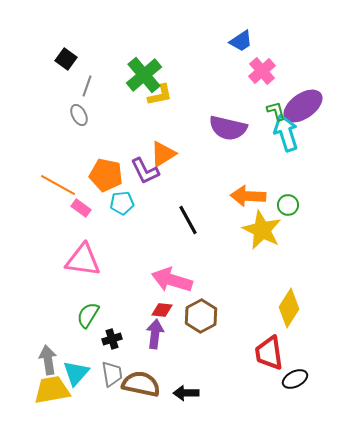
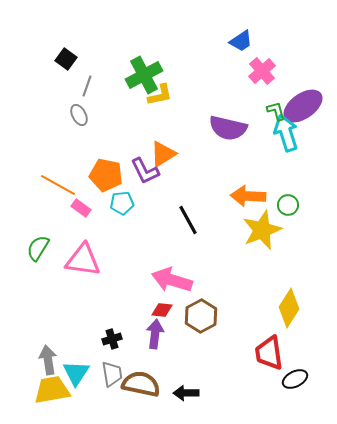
green cross: rotated 12 degrees clockwise
yellow star: rotated 24 degrees clockwise
green semicircle: moved 50 px left, 67 px up
cyan triangle: rotated 8 degrees counterclockwise
